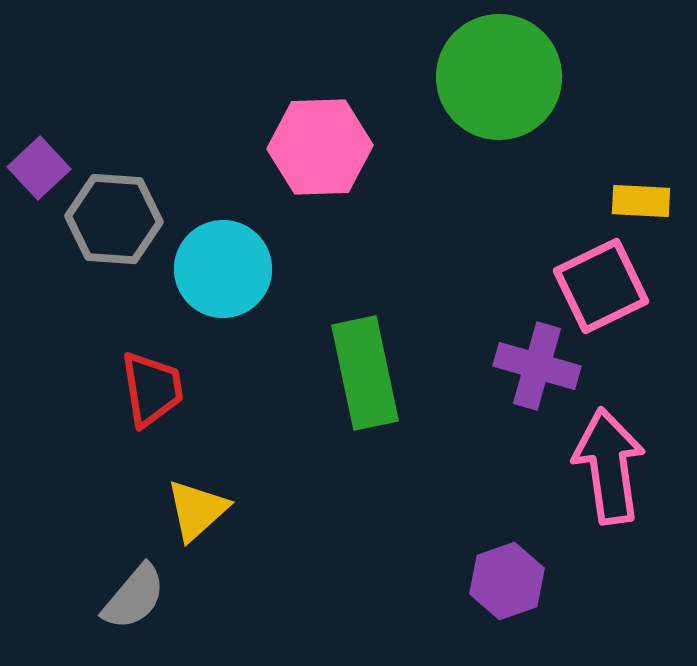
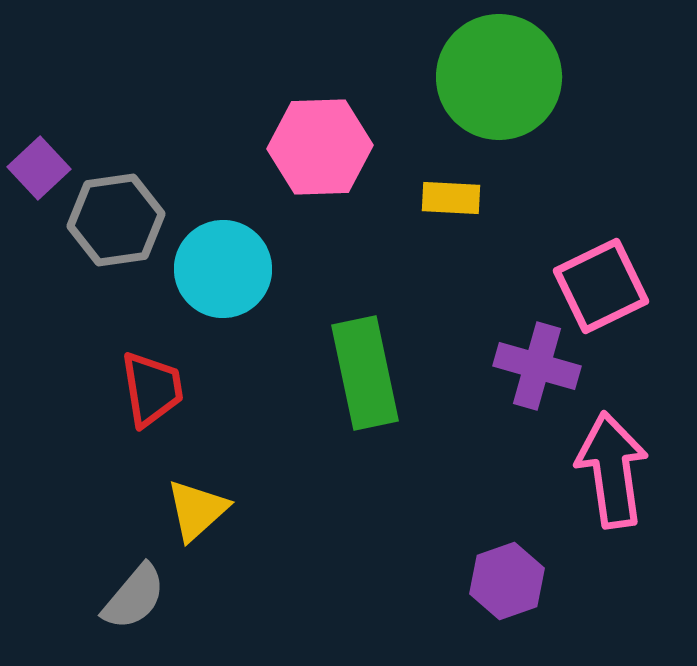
yellow rectangle: moved 190 px left, 3 px up
gray hexagon: moved 2 px right, 1 px down; rotated 12 degrees counterclockwise
pink arrow: moved 3 px right, 4 px down
